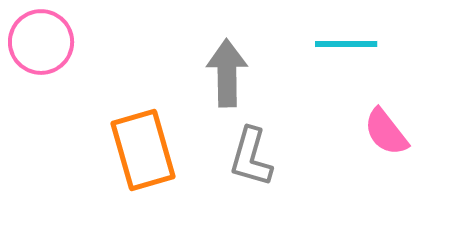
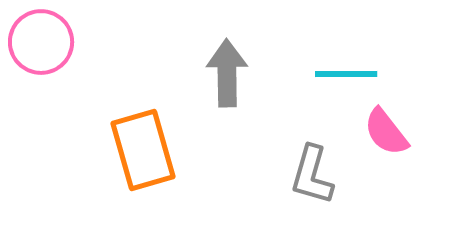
cyan line: moved 30 px down
gray L-shape: moved 61 px right, 18 px down
